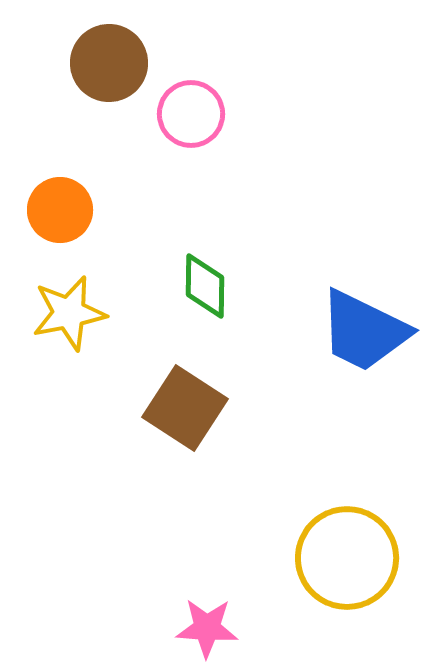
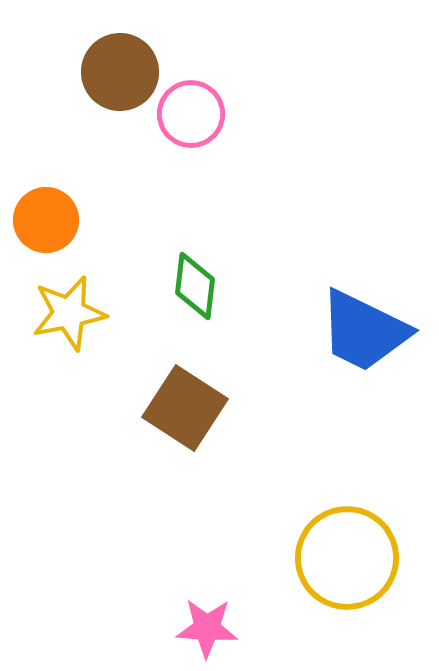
brown circle: moved 11 px right, 9 px down
orange circle: moved 14 px left, 10 px down
green diamond: moved 10 px left; rotated 6 degrees clockwise
